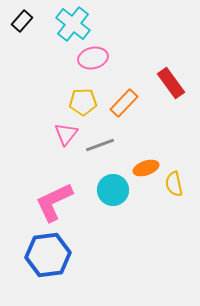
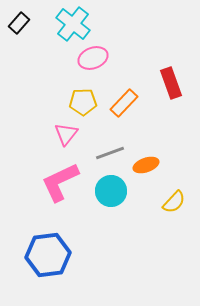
black rectangle: moved 3 px left, 2 px down
pink ellipse: rotated 8 degrees counterclockwise
red rectangle: rotated 16 degrees clockwise
gray line: moved 10 px right, 8 px down
orange ellipse: moved 3 px up
yellow semicircle: moved 18 px down; rotated 125 degrees counterclockwise
cyan circle: moved 2 px left, 1 px down
pink L-shape: moved 6 px right, 20 px up
